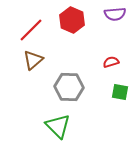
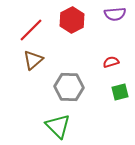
red hexagon: rotated 10 degrees clockwise
green square: rotated 24 degrees counterclockwise
